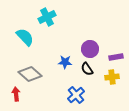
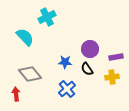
gray diamond: rotated 10 degrees clockwise
blue cross: moved 9 px left, 6 px up
